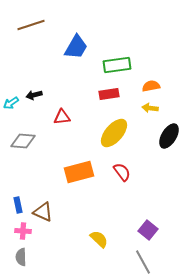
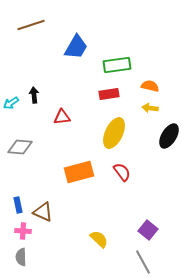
orange semicircle: moved 1 px left; rotated 24 degrees clockwise
black arrow: rotated 98 degrees clockwise
yellow ellipse: rotated 16 degrees counterclockwise
gray diamond: moved 3 px left, 6 px down
